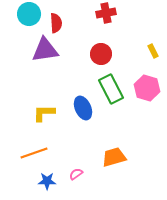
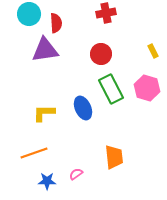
orange trapezoid: rotated 100 degrees clockwise
